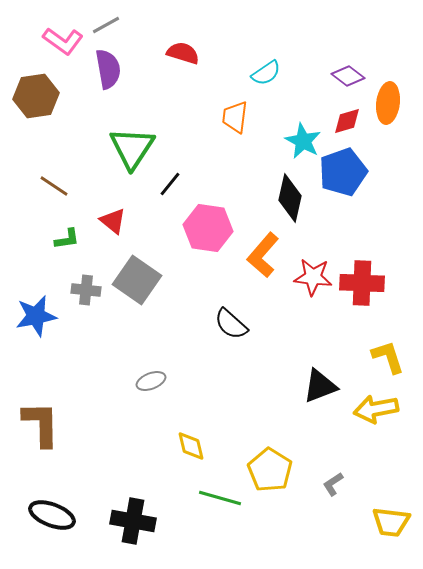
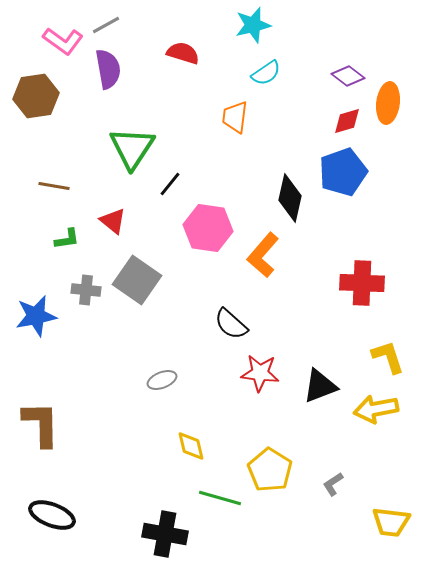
cyan star: moved 50 px left, 116 px up; rotated 30 degrees clockwise
brown line: rotated 24 degrees counterclockwise
red star: moved 53 px left, 96 px down
gray ellipse: moved 11 px right, 1 px up
black cross: moved 32 px right, 13 px down
